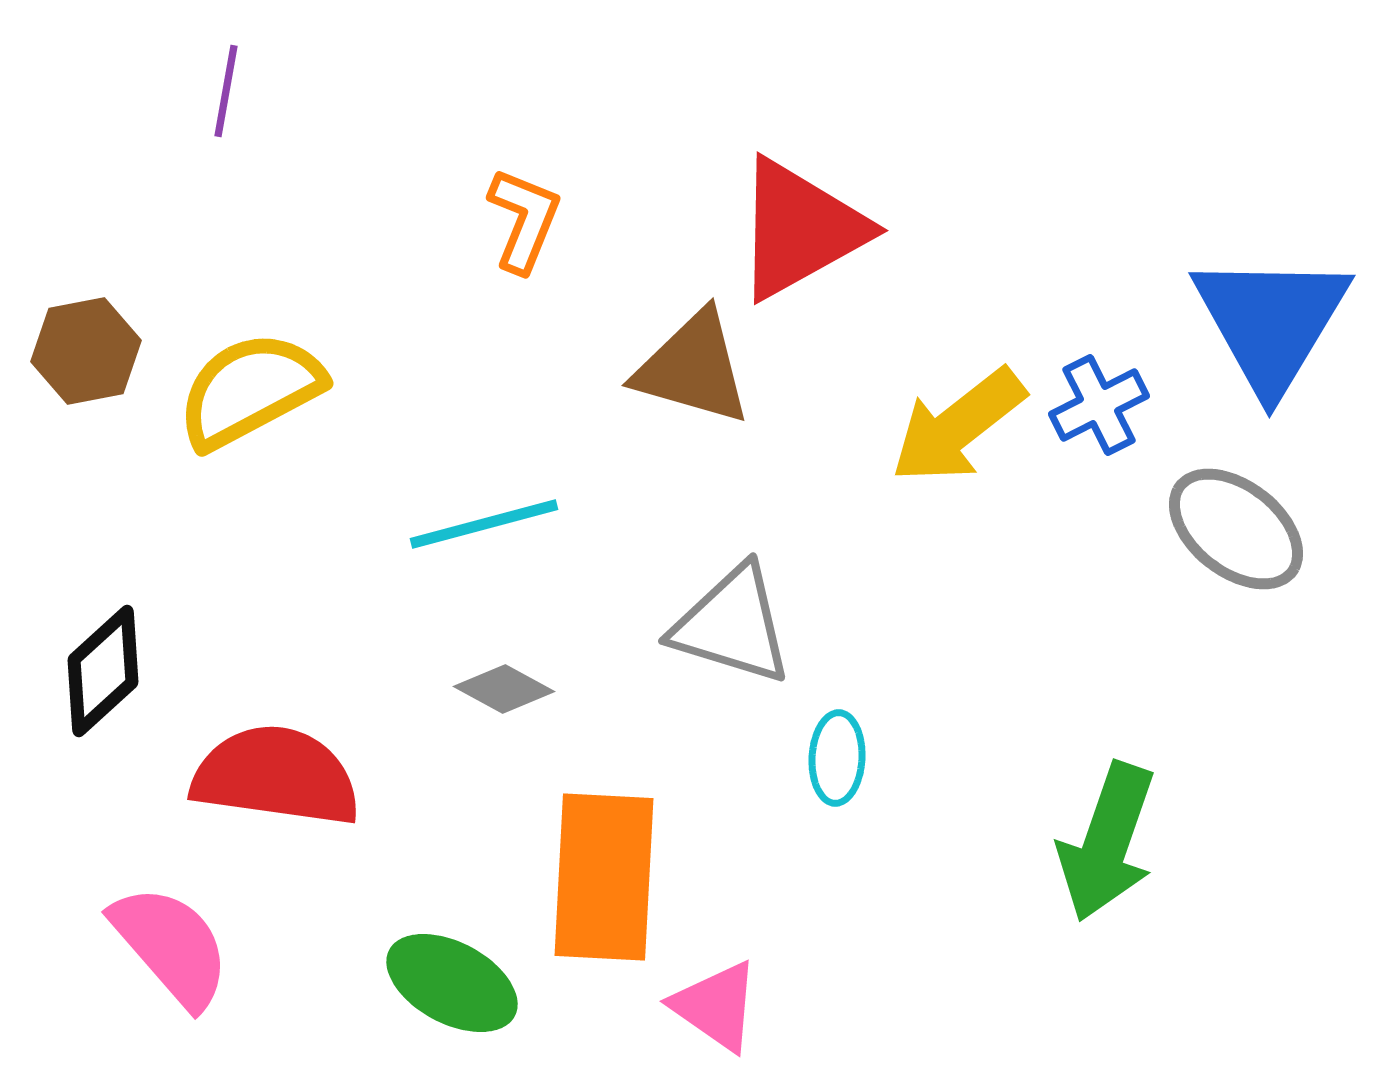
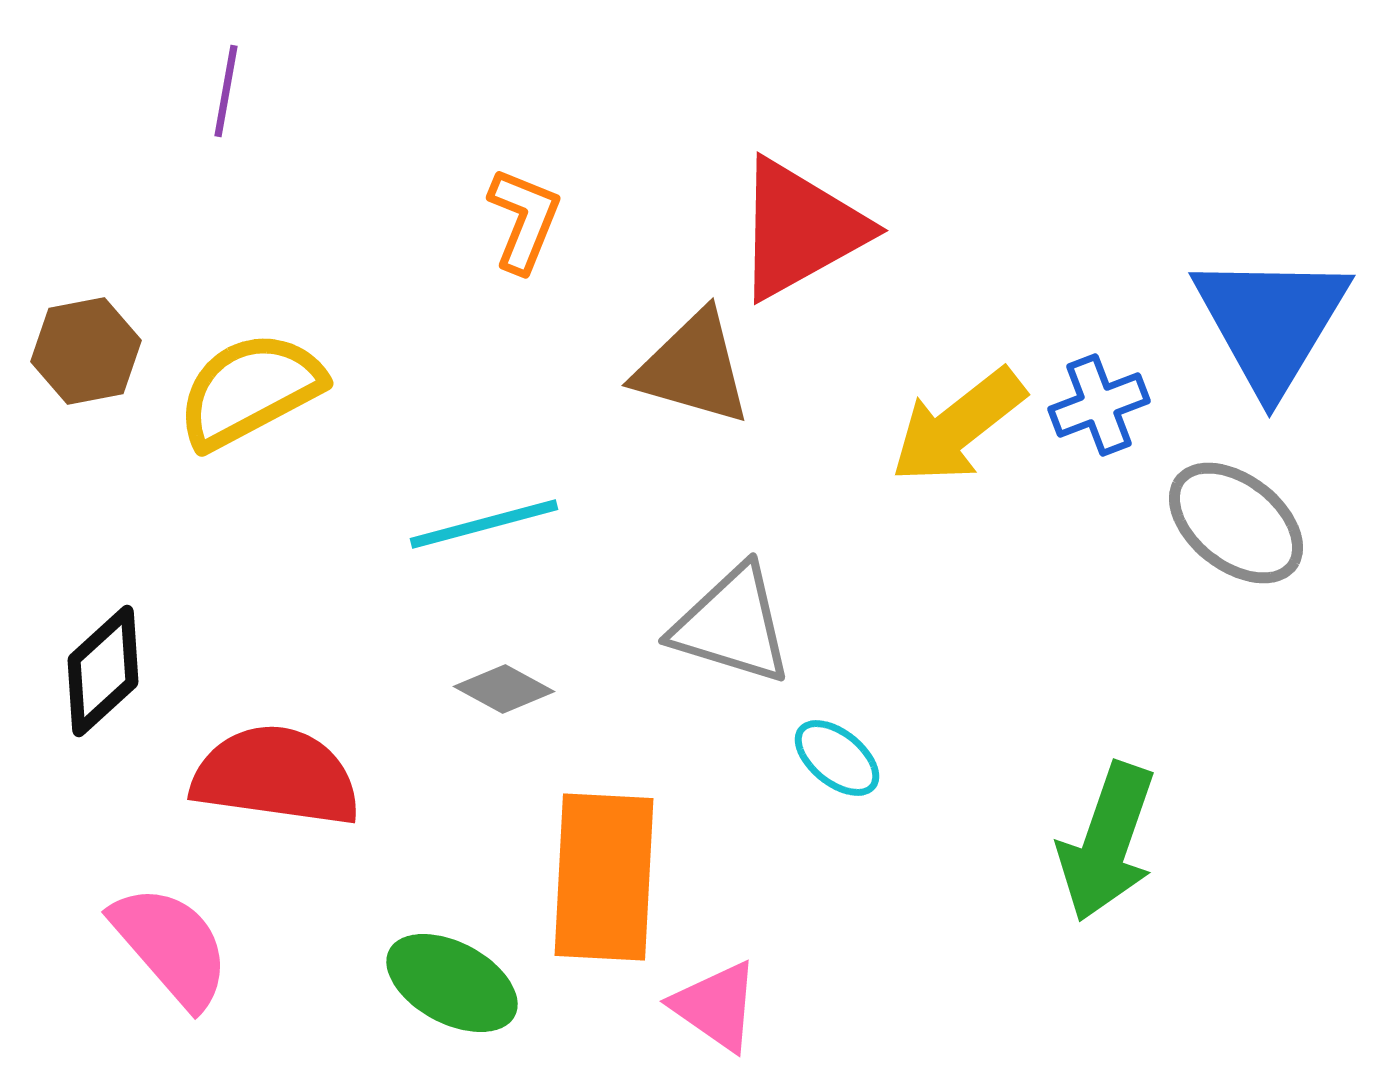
blue cross: rotated 6 degrees clockwise
gray ellipse: moved 6 px up
cyan ellipse: rotated 54 degrees counterclockwise
